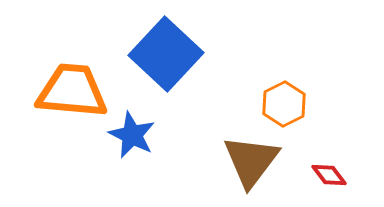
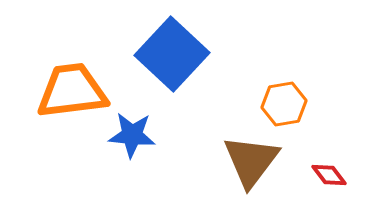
blue square: moved 6 px right
orange trapezoid: rotated 12 degrees counterclockwise
orange hexagon: rotated 18 degrees clockwise
blue star: rotated 21 degrees counterclockwise
